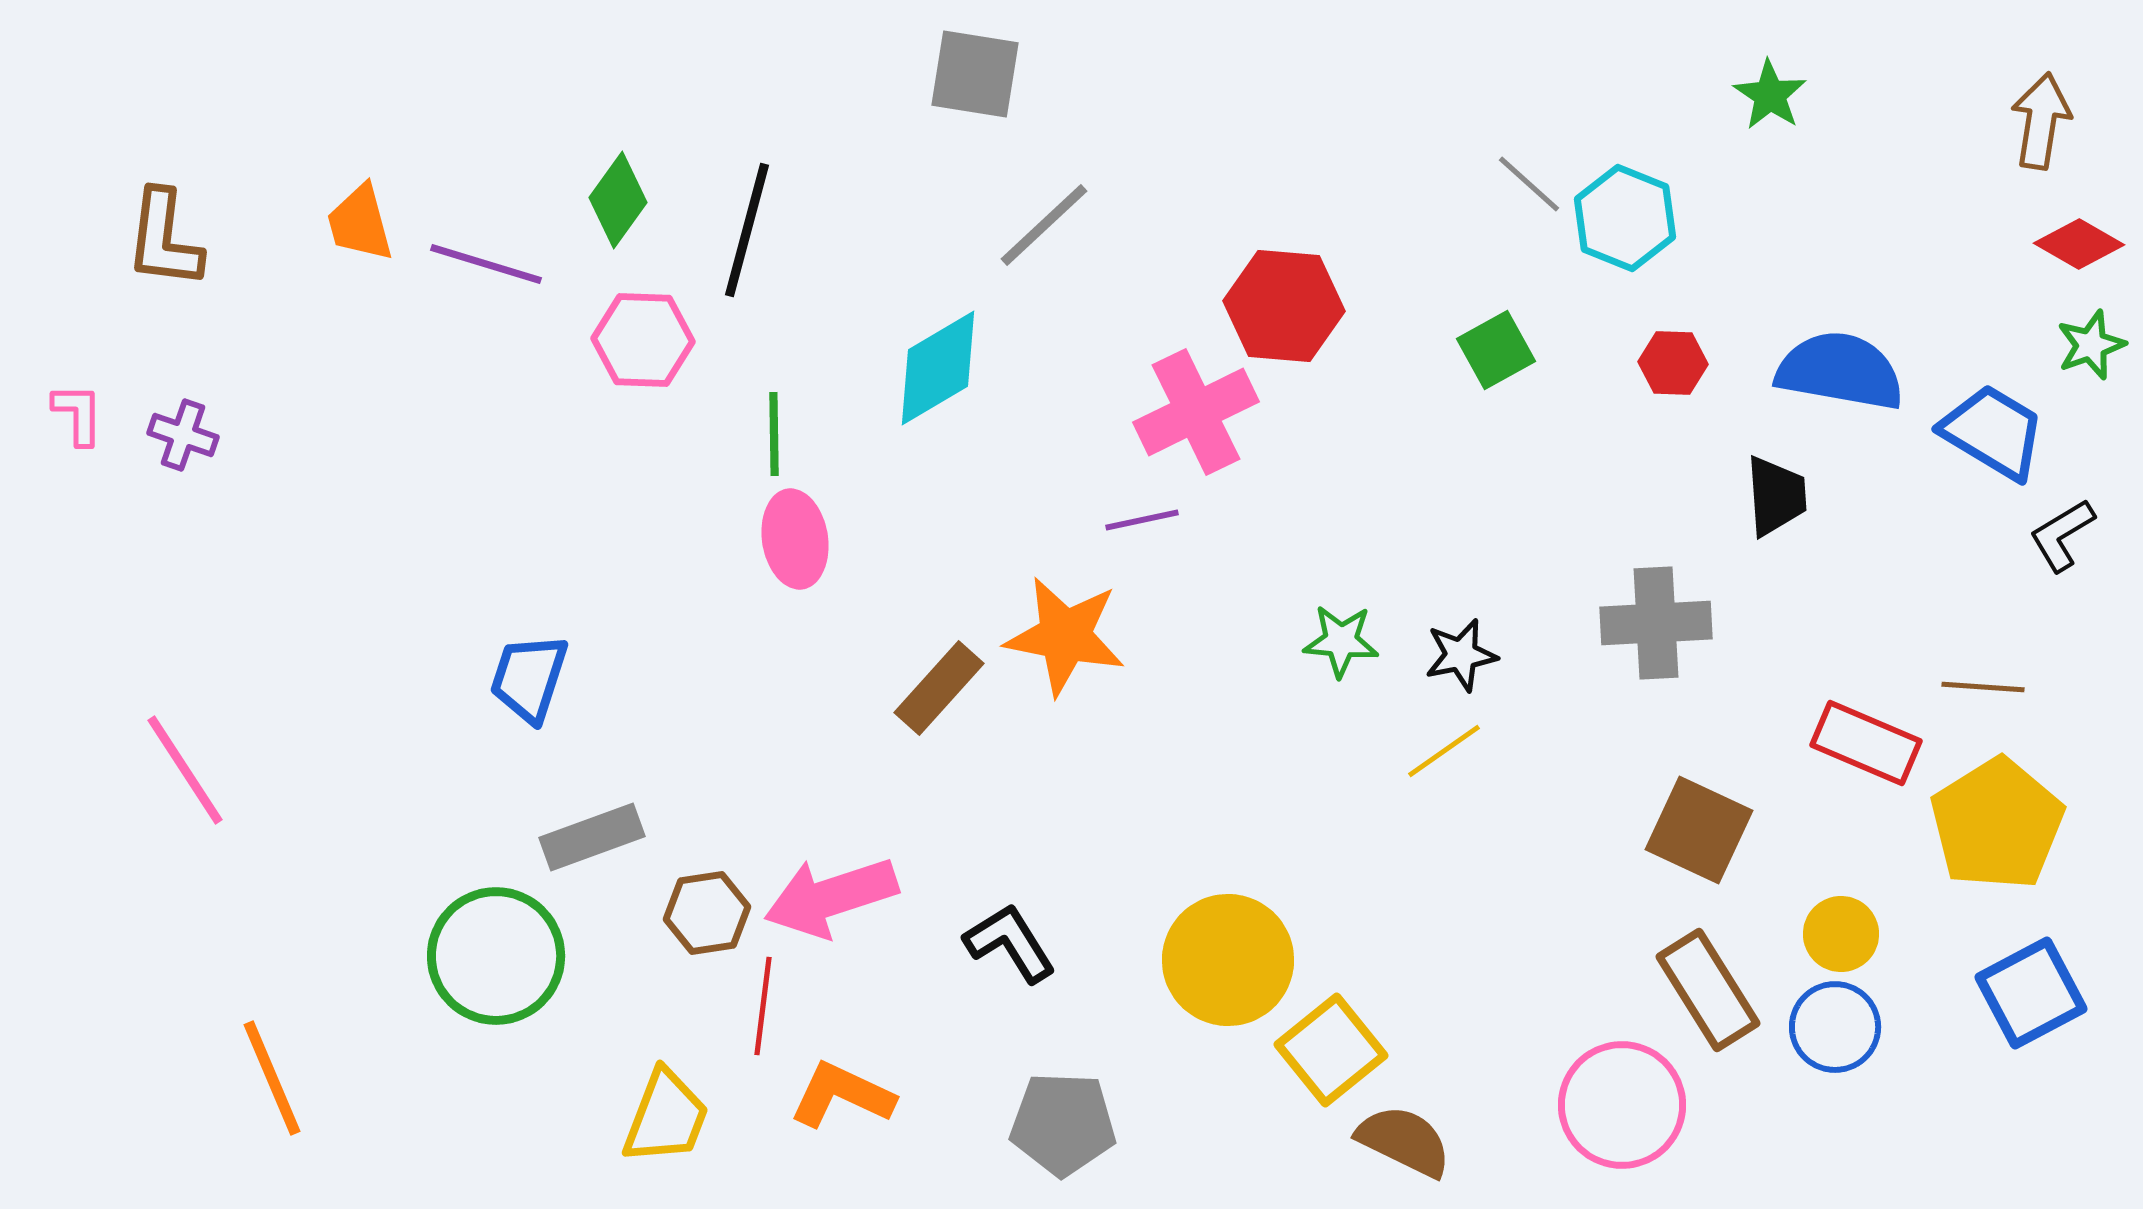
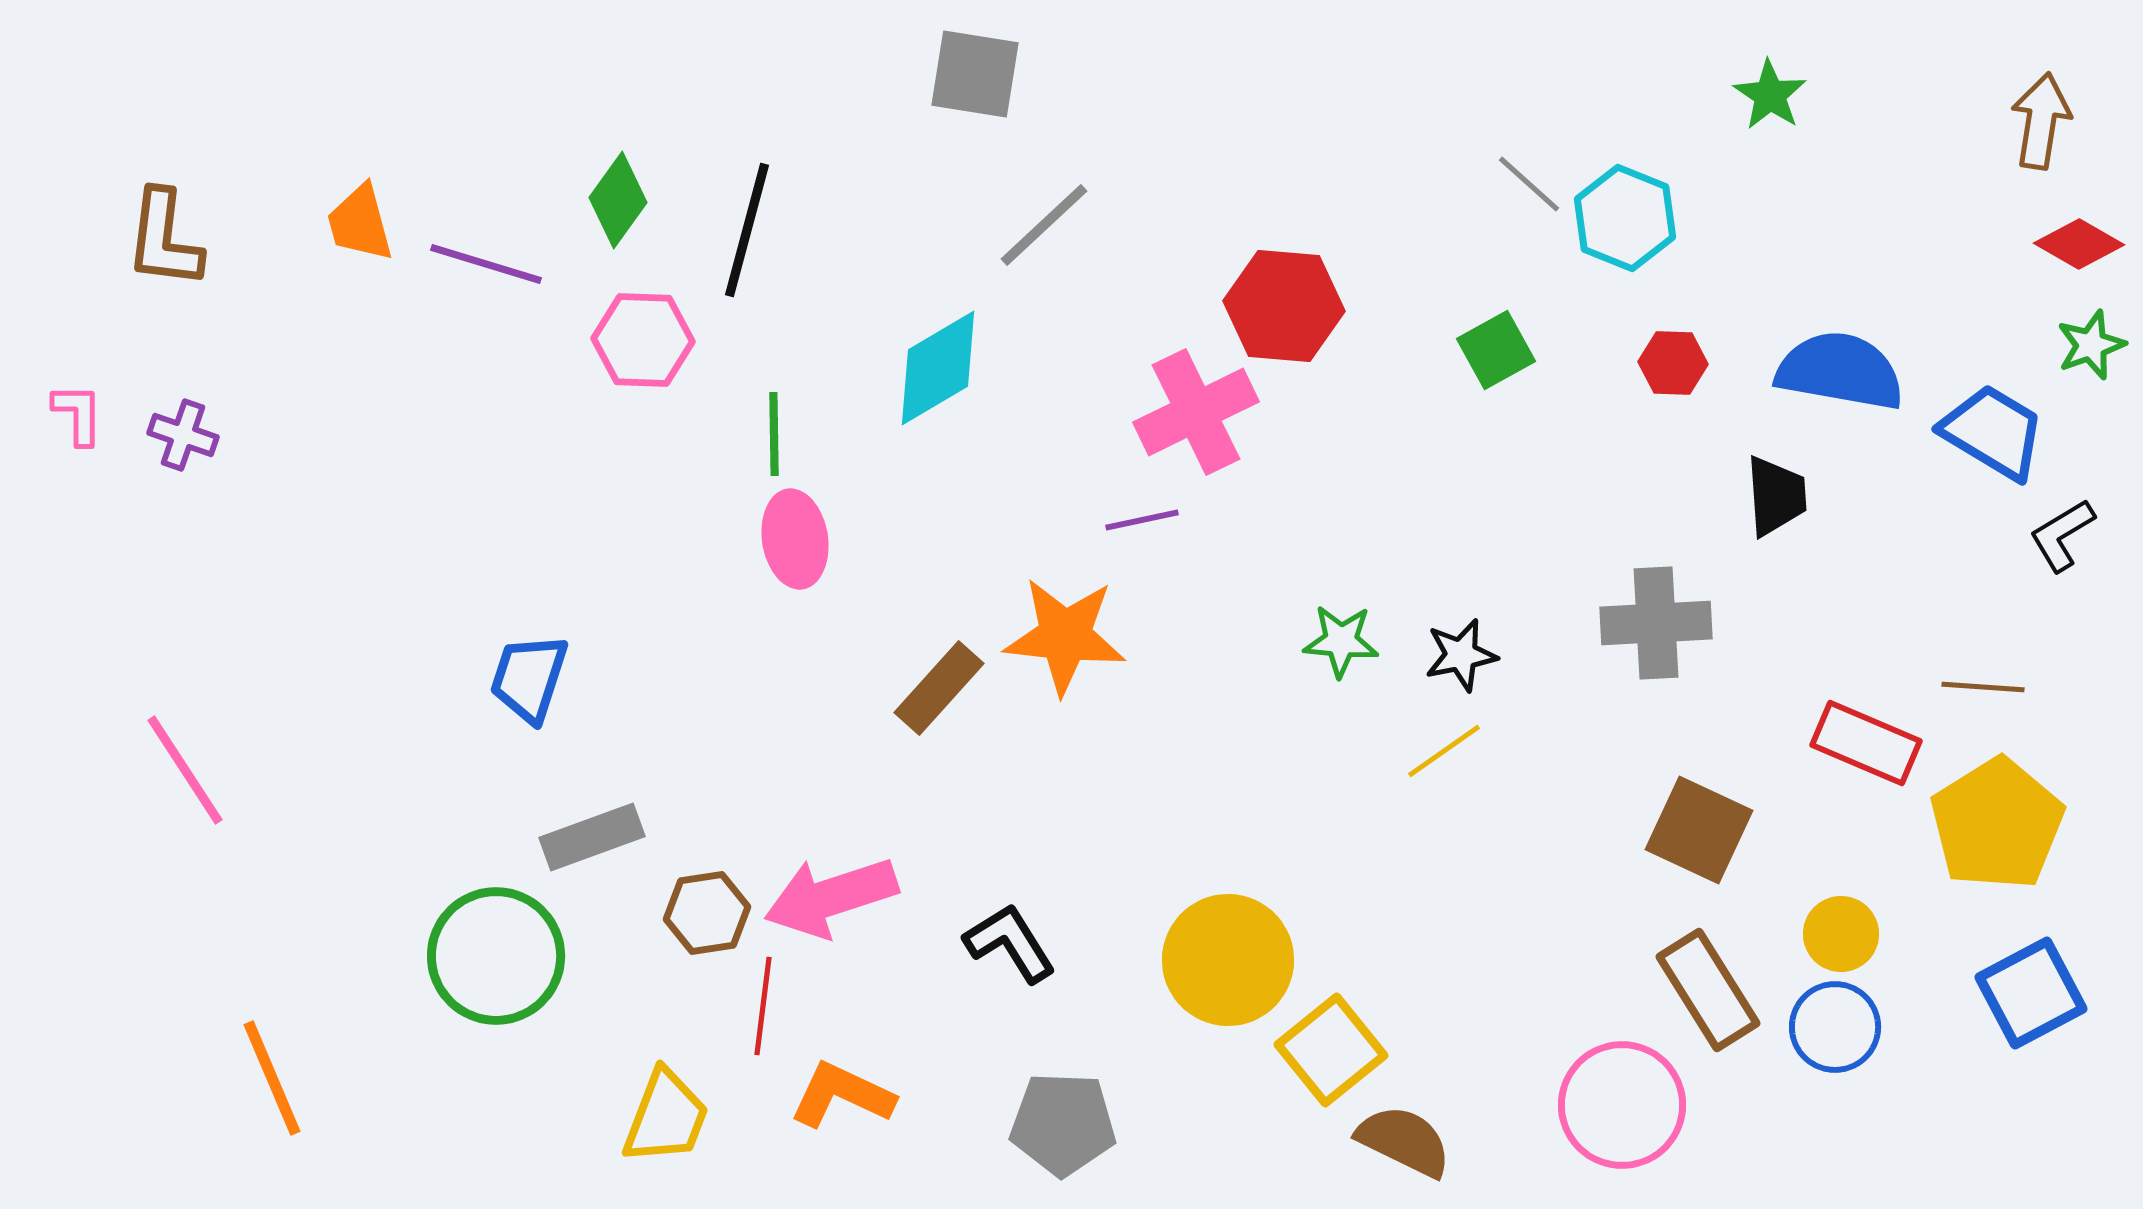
orange star at (1065, 636): rotated 5 degrees counterclockwise
